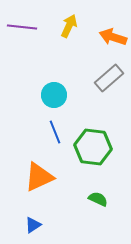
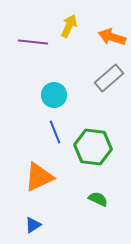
purple line: moved 11 px right, 15 px down
orange arrow: moved 1 px left
